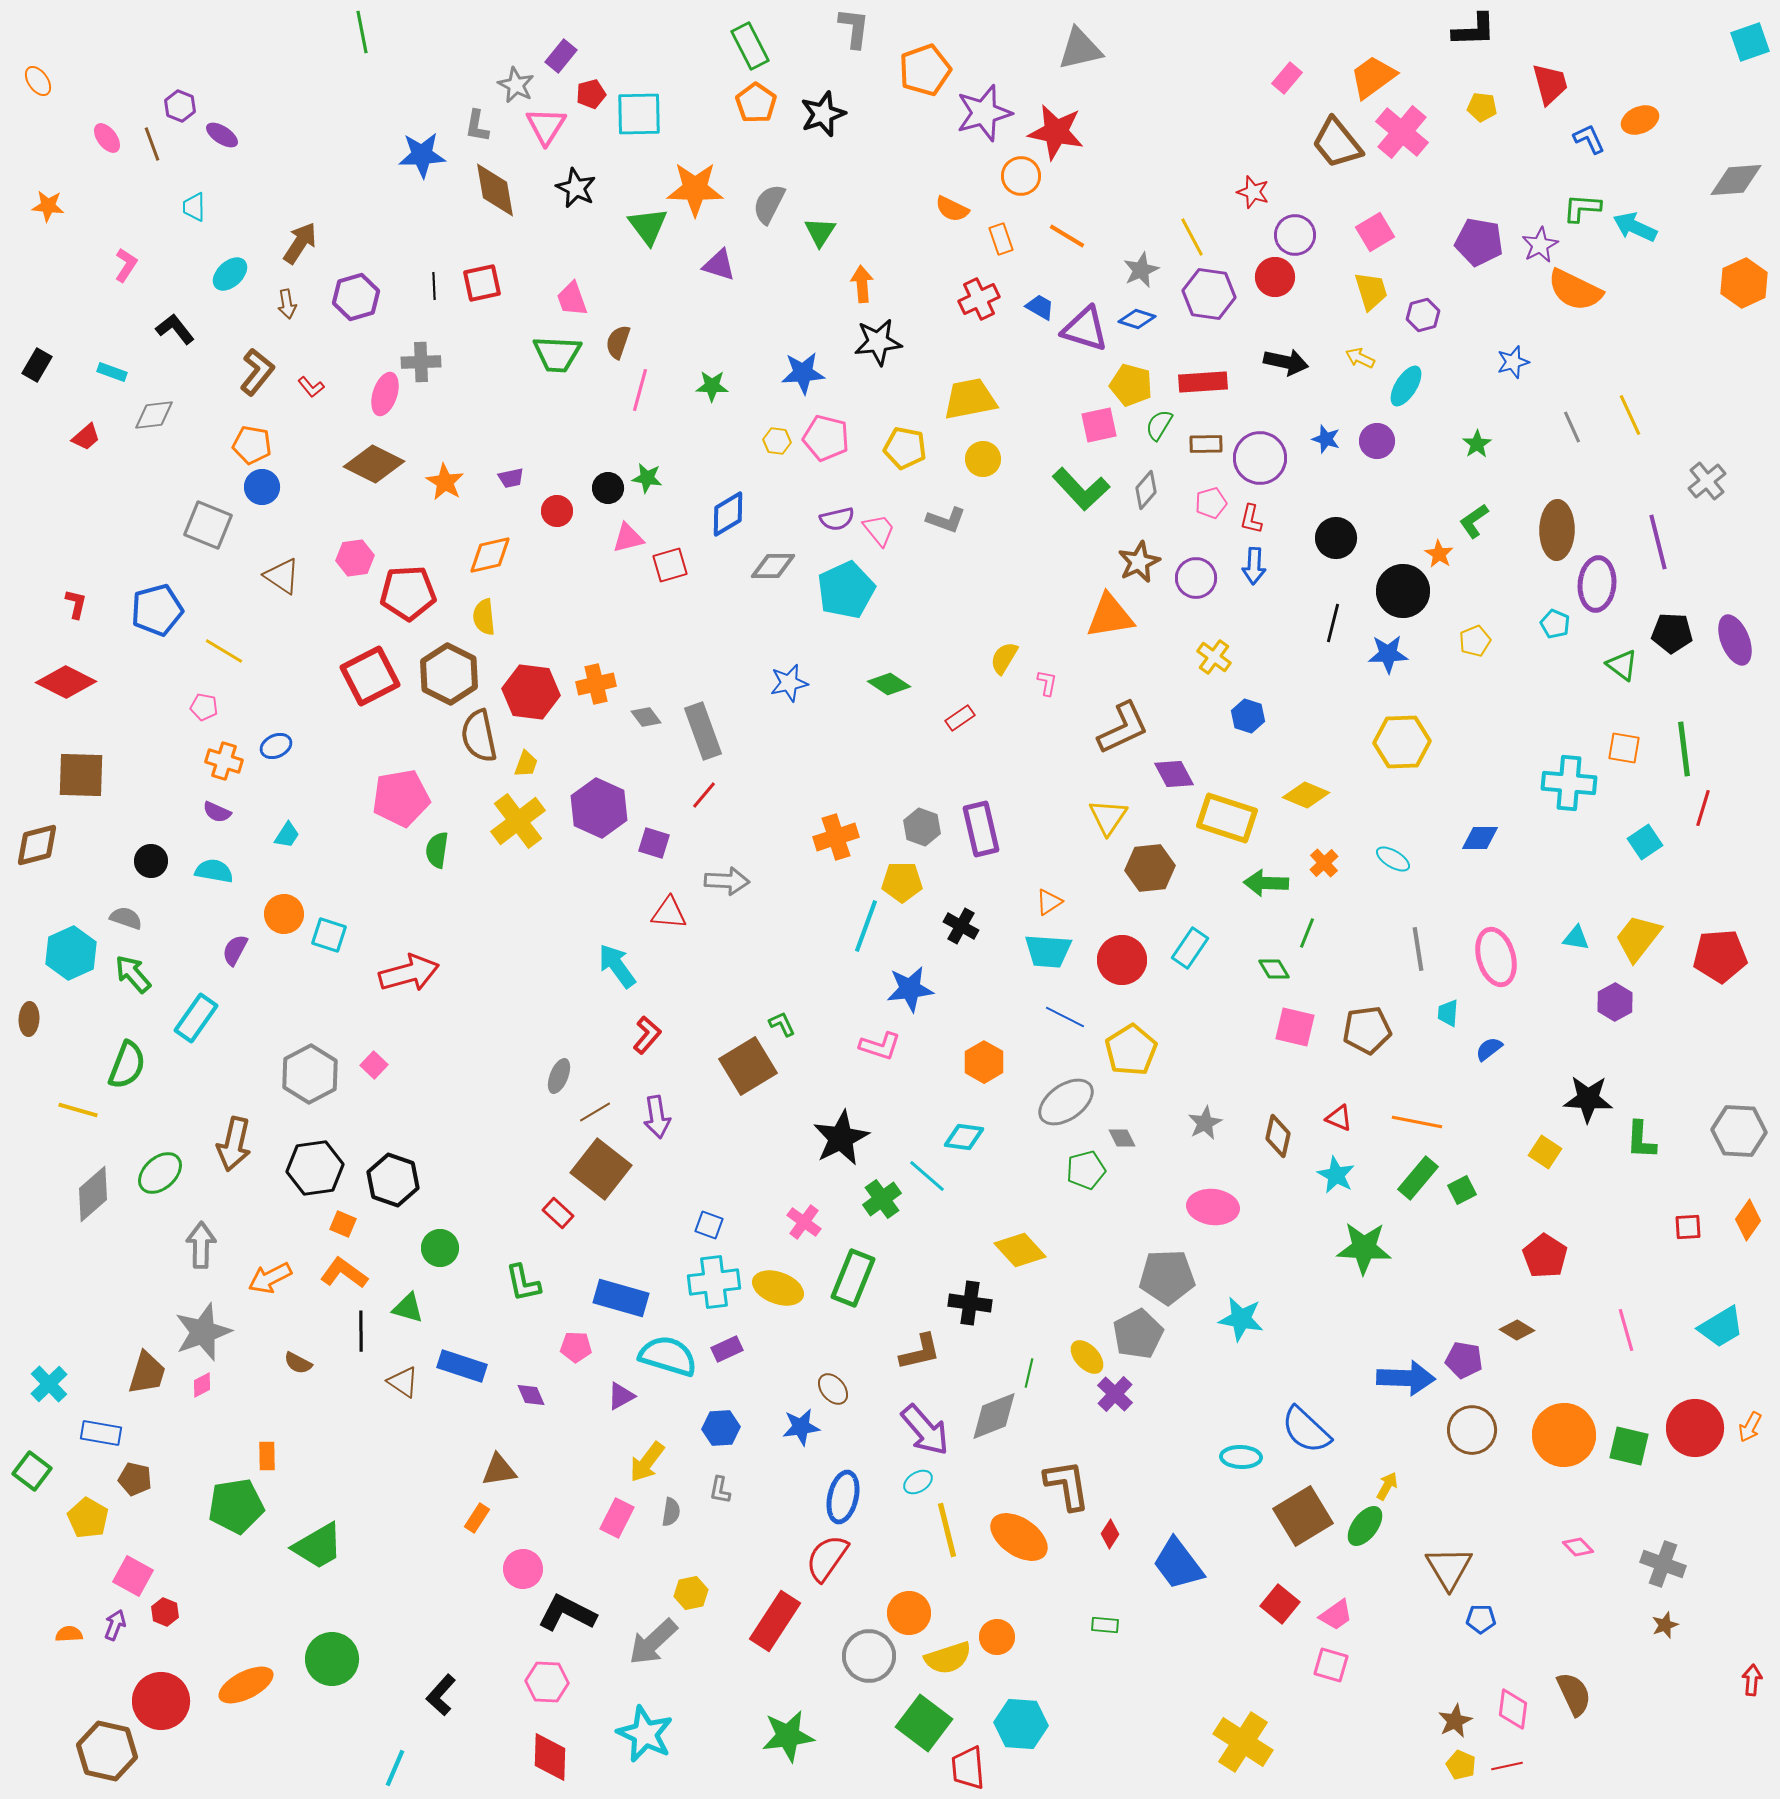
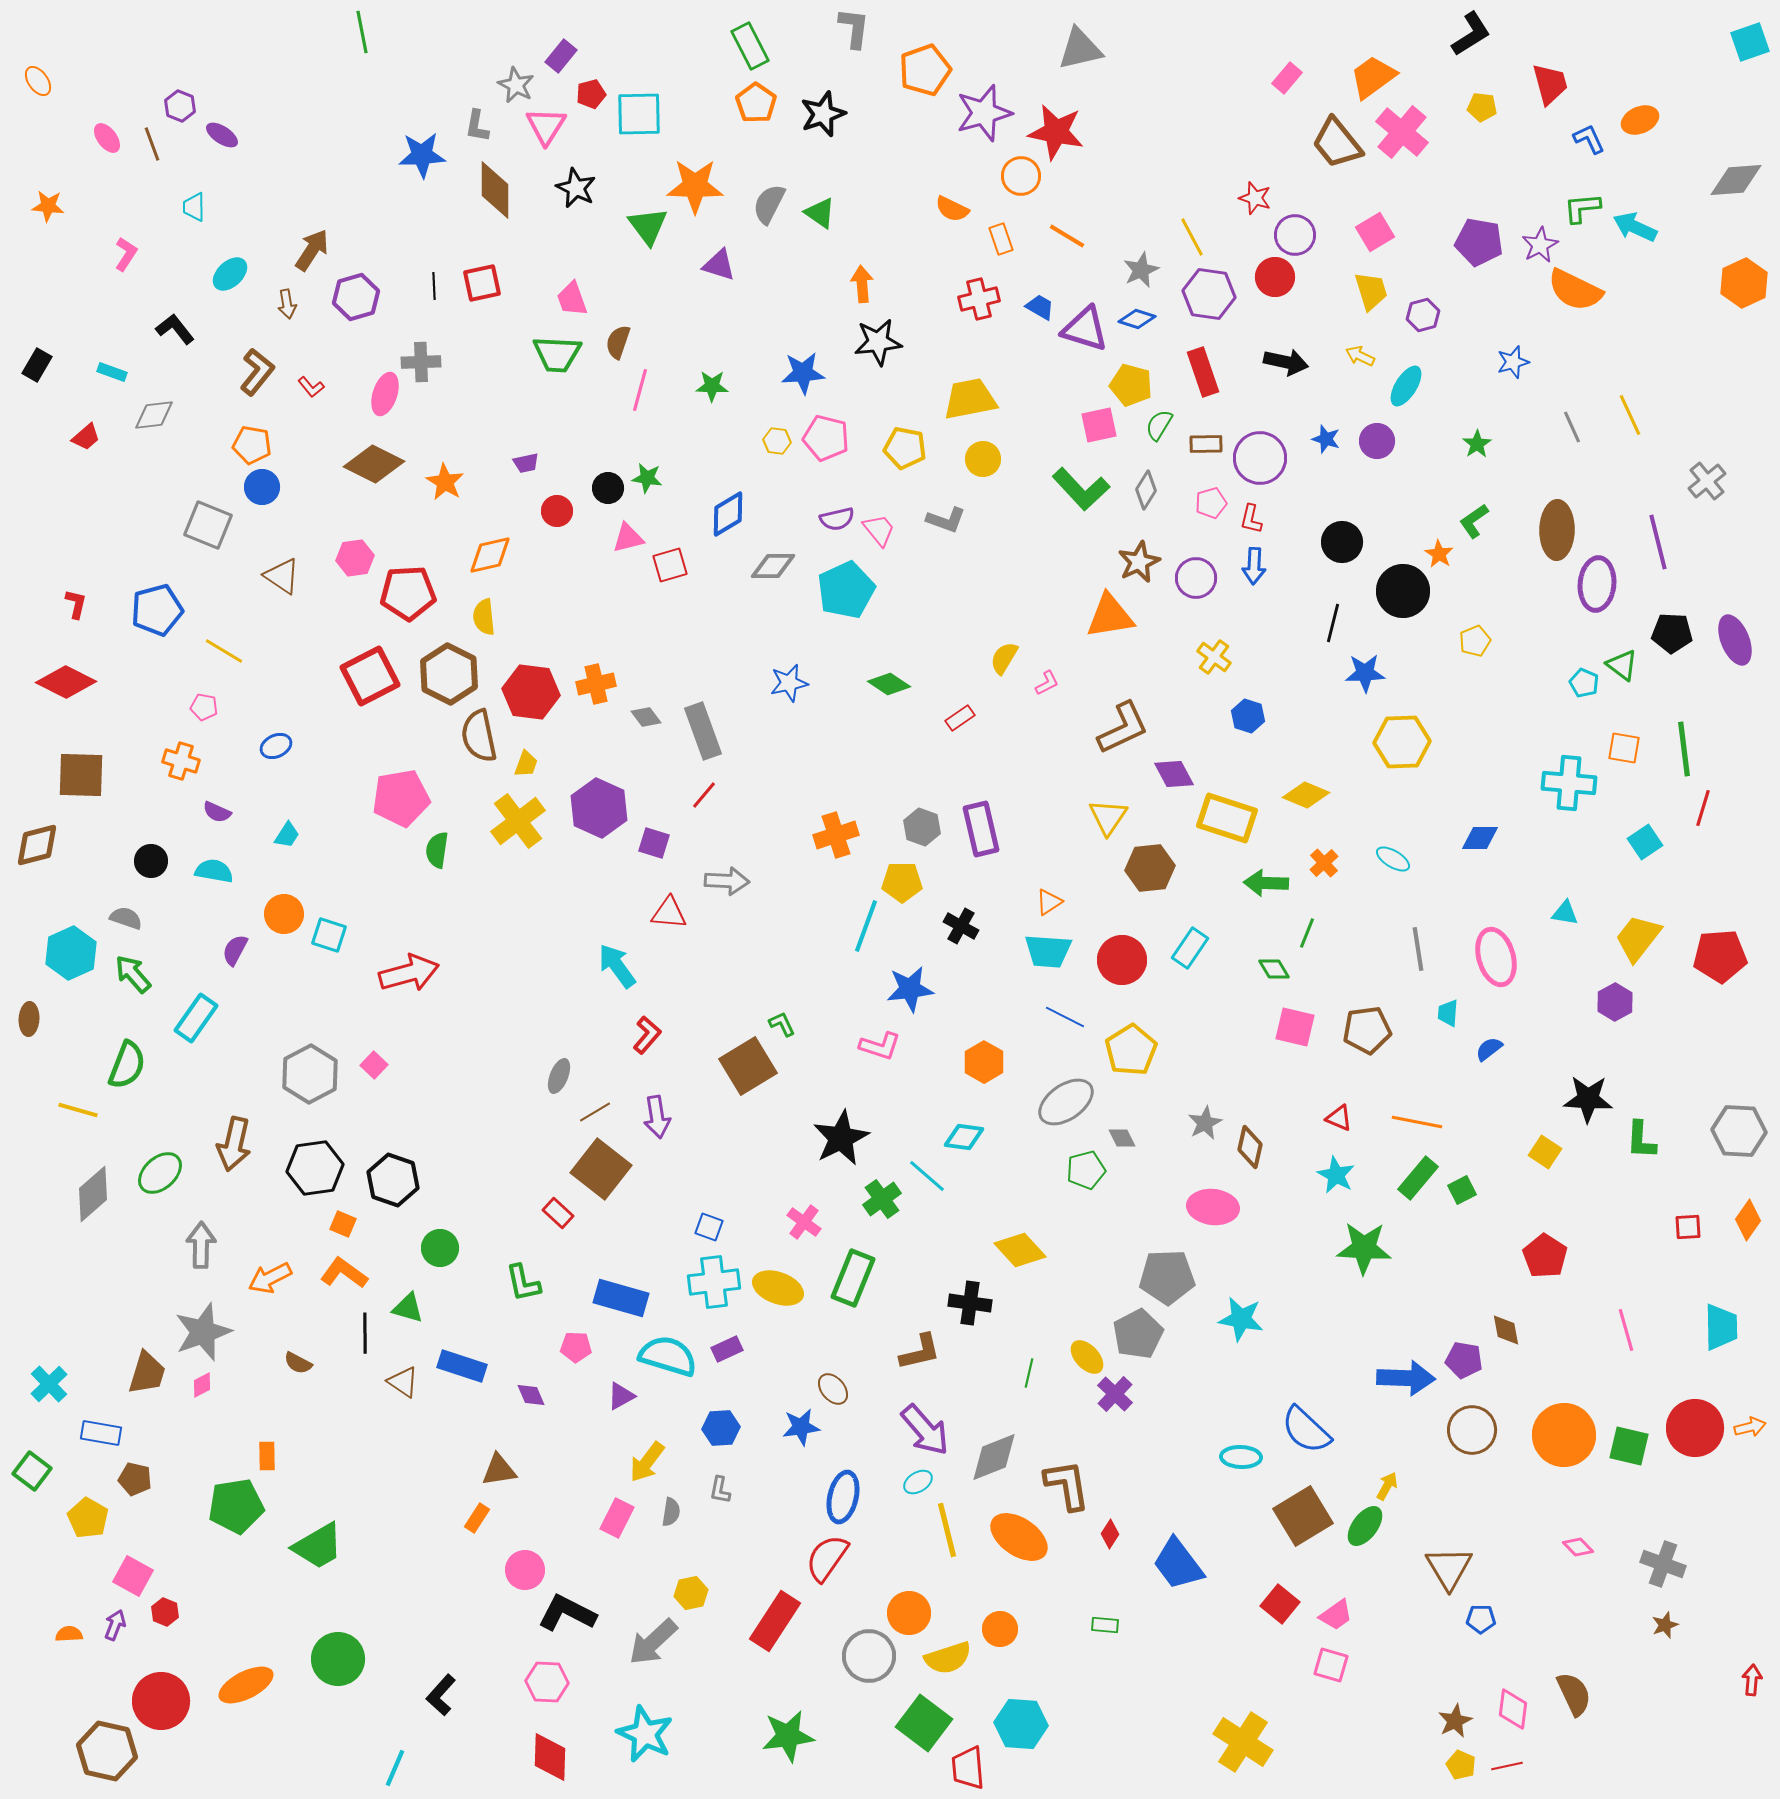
black L-shape at (1474, 30): moved 3 px left, 4 px down; rotated 30 degrees counterclockwise
orange star at (695, 189): moved 3 px up
brown diamond at (495, 190): rotated 10 degrees clockwise
red star at (1253, 192): moved 2 px right, 6 px down
green L-shape at (1582, 208): rotated 9 degrees counterclockwise
green triangle at (820, 232): moved 19 px up; rotated 28 degrees counterclockwise
brown arrow at (300, 243): moved 12 px right, 7 px down
pink L-shape at (126, 265): moved 11 px up
red cross at (979, 299): rotated 12 degrees clockwise
yellow arrow at (1360, 358): moved 2 px up
red rectangle at (1203, 382): moved 10 px up; rotated 75 degrees clockwise
purple trapezoid at (511, 478): moved 15 px right, 15 px up
gray diamond at (1146, 490): rotated 9 degrees counterclockwise
black circle at (1336, 538): moved 6 px right, 4 px down
cyan pentagon at (1555, 624): moved 29 px right, 59 px down
blue star at (1388, 654): moved 23 px left, 19 px down
pink L-shape at (1047, 683): rotated 52 degrees clockwise
orange cross at (224, 761): moved 43 px left
orange cross at (836, 837): moved 2 px up
cyan triangle at (1576, 938): moved 11 px left, 25 px up
brown diamond at (1278, 1136): moved 28 px left, 11 px down
blue square at (709, 1225): moved 2 px down
cyan trapezoid at (1721, 1327): rotated 60 degrees counterclockwise
brown diamond at (1517, 1330): moved 11 px left; rotated 48 degrees clockwise
black line at (361, 1331): moved 4 px right, 2 px down
gray diamond at (994, 1416): moved 41 px down
orange arrow at (1750, 1427): rotated 132 degrees counterclockwise
pink circle at (523, 1569): moved 2 px right, 1 px down
orange circle at (997, 1637): moved 3 px right, 8 px up
green circle at (332, 1659): moved 6 px right
